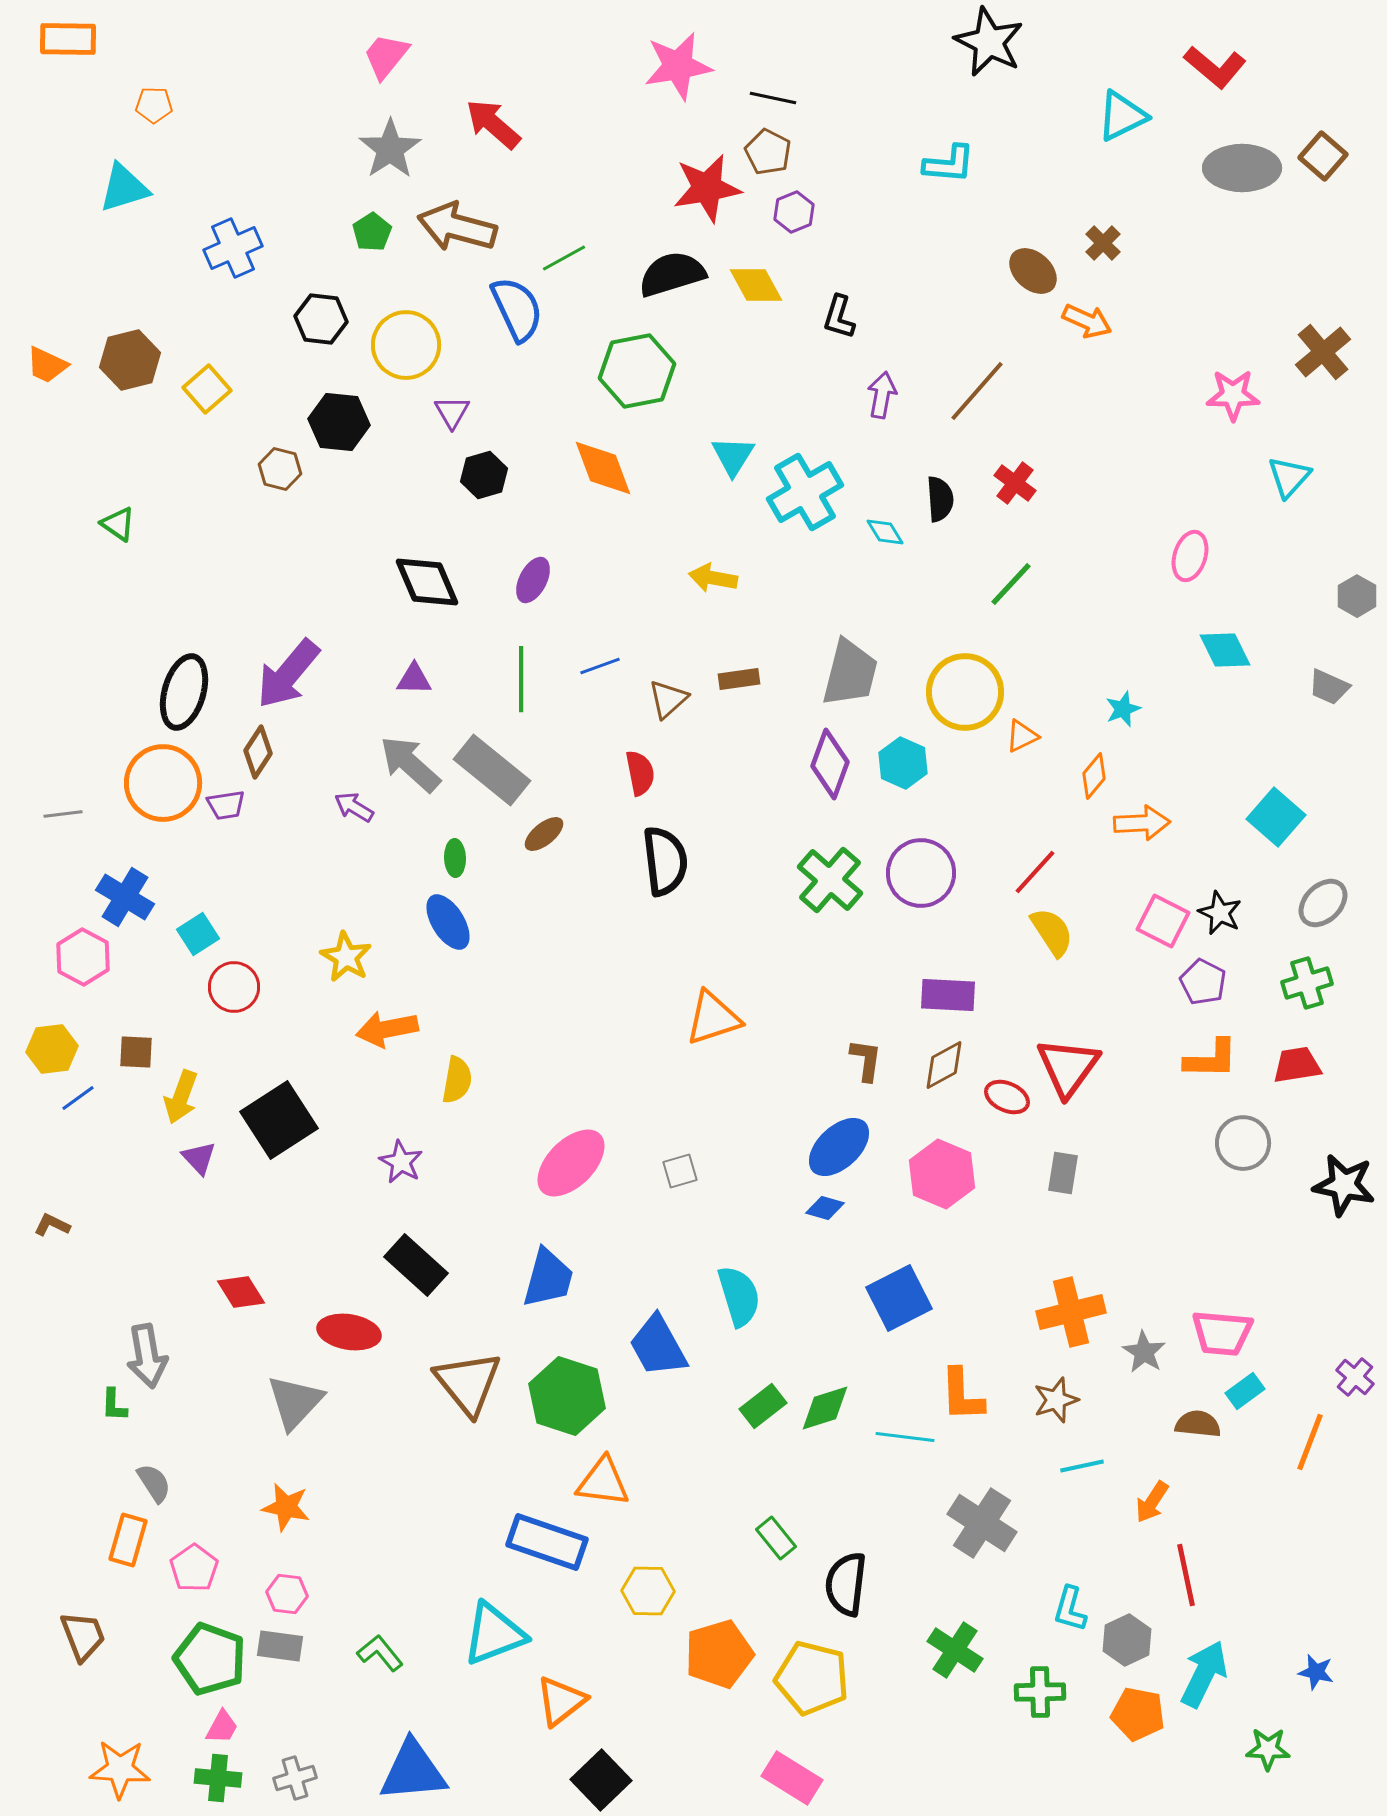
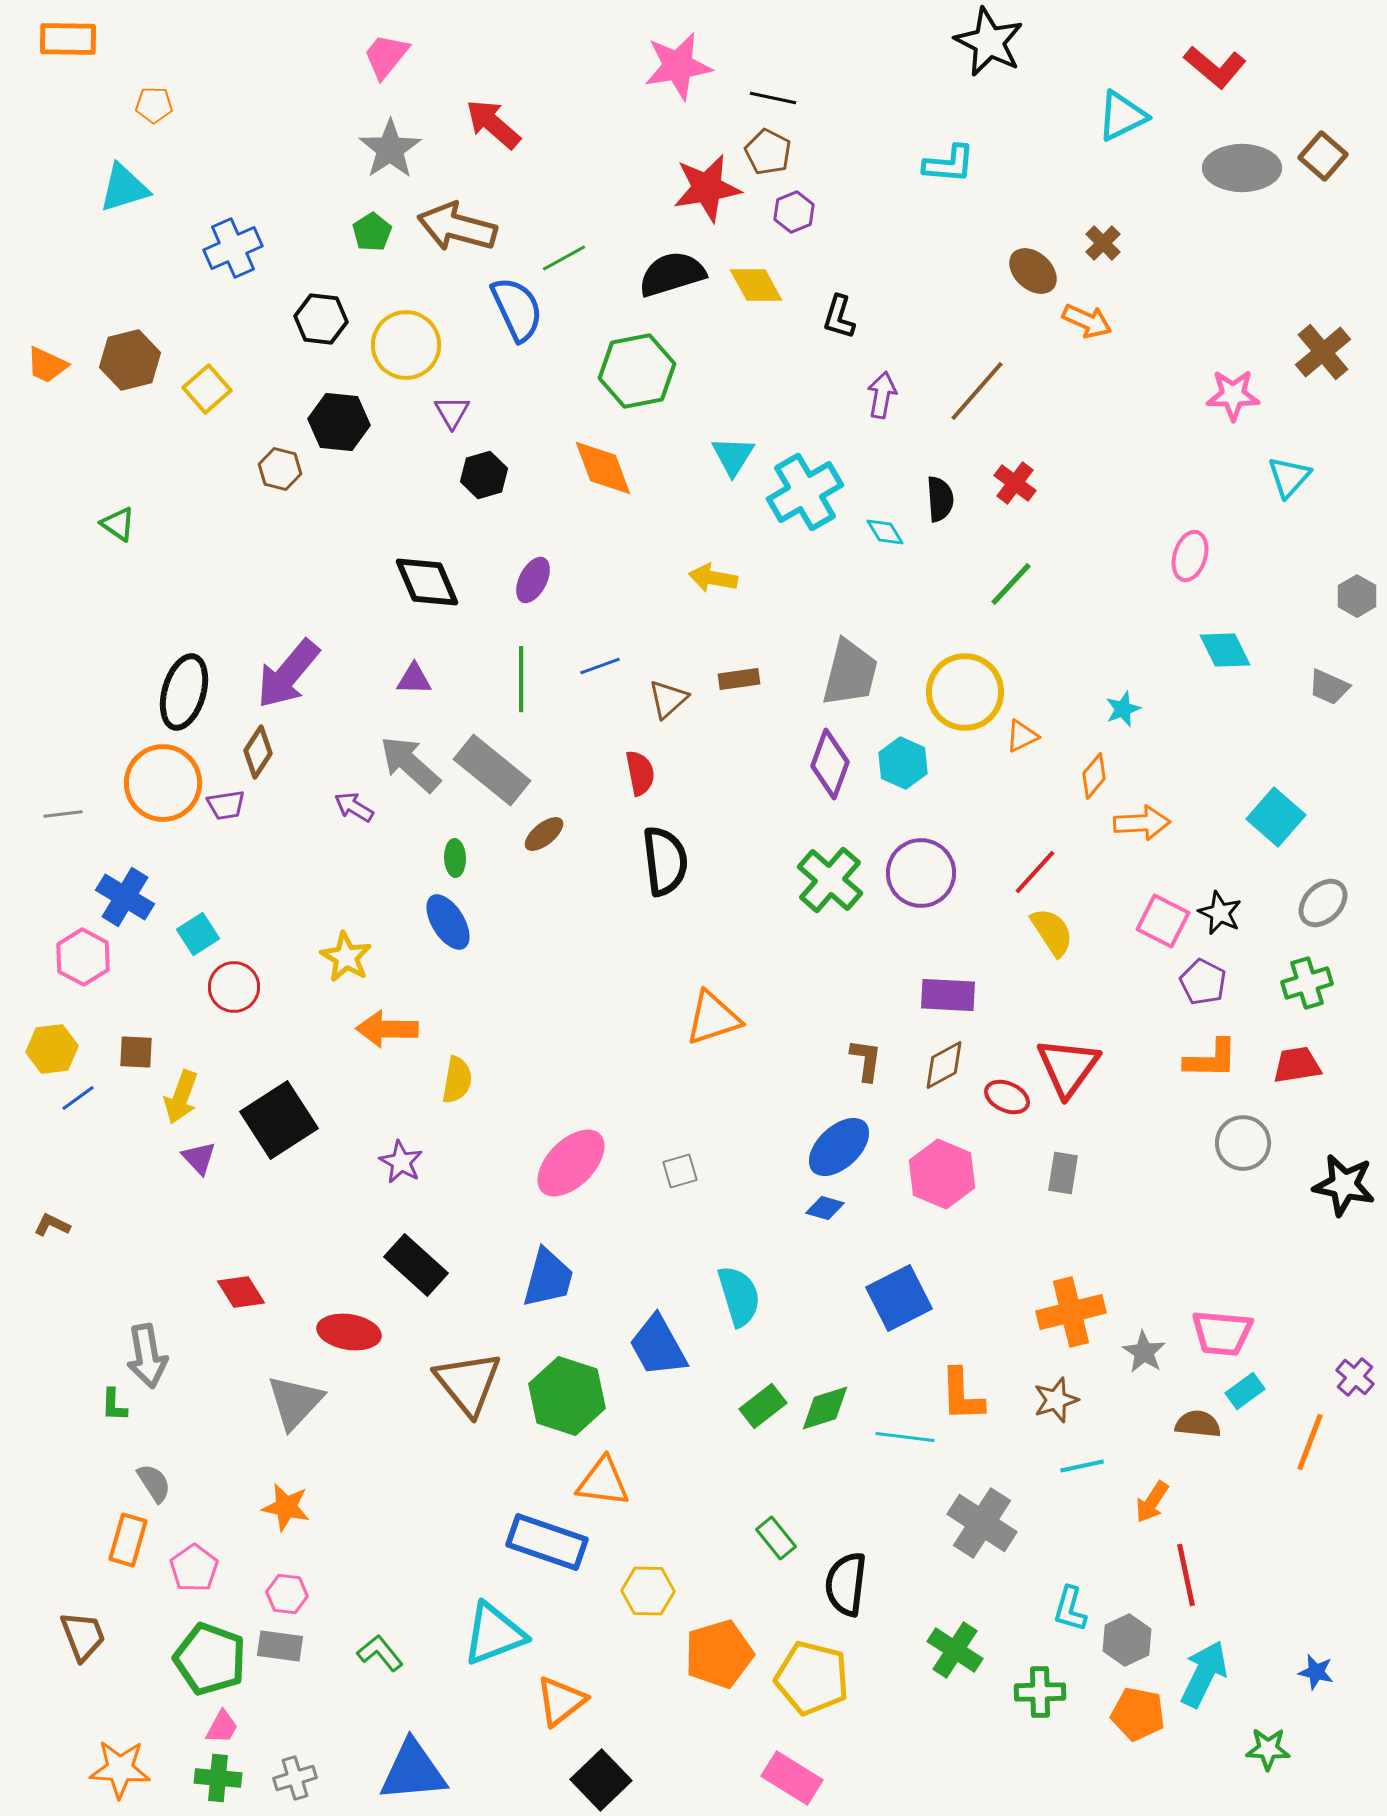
orange arrow at (387, 1029): rotated 12 degrees clockwise
